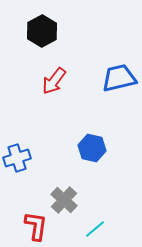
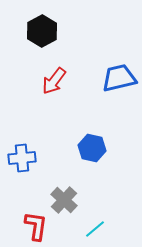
blue cross: moved 5 px right; rotated 12 degrees clockwise
